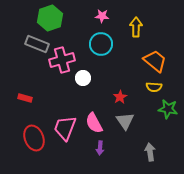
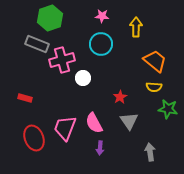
gray triangle: moved 4 px right
